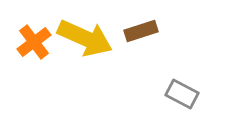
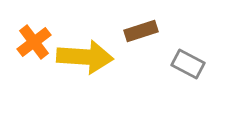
yellow arrow: moved 19 px down; rotated 20 degrees counterclockwise
gray rectangle: moved 6 px right, 30 px up
